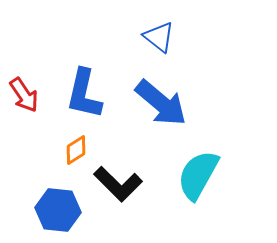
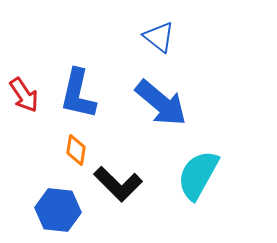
blue L-shape: moved 6 px left
orange diamond: rotated 48 degrees counterclockwise
